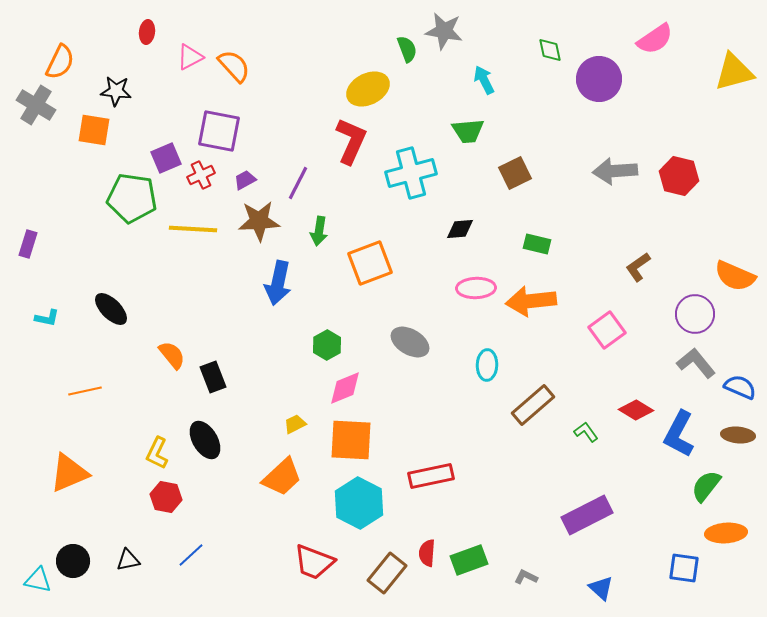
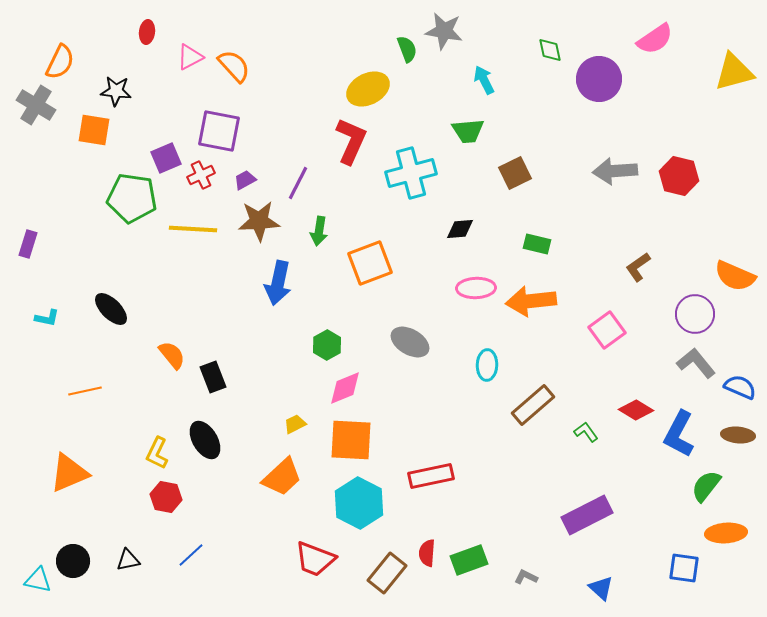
red trapezoid at (314, 562): moved 1 px right, 3 px up
